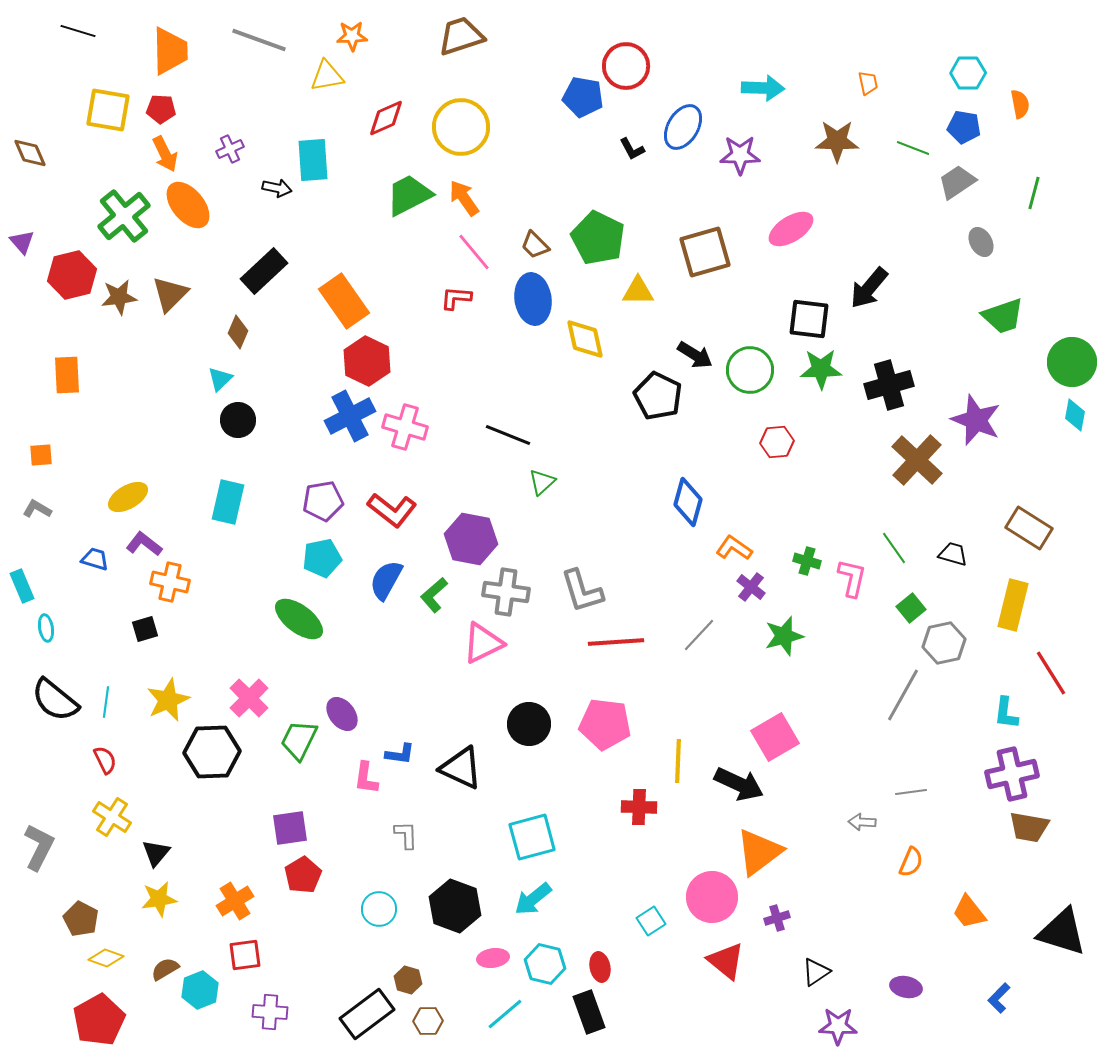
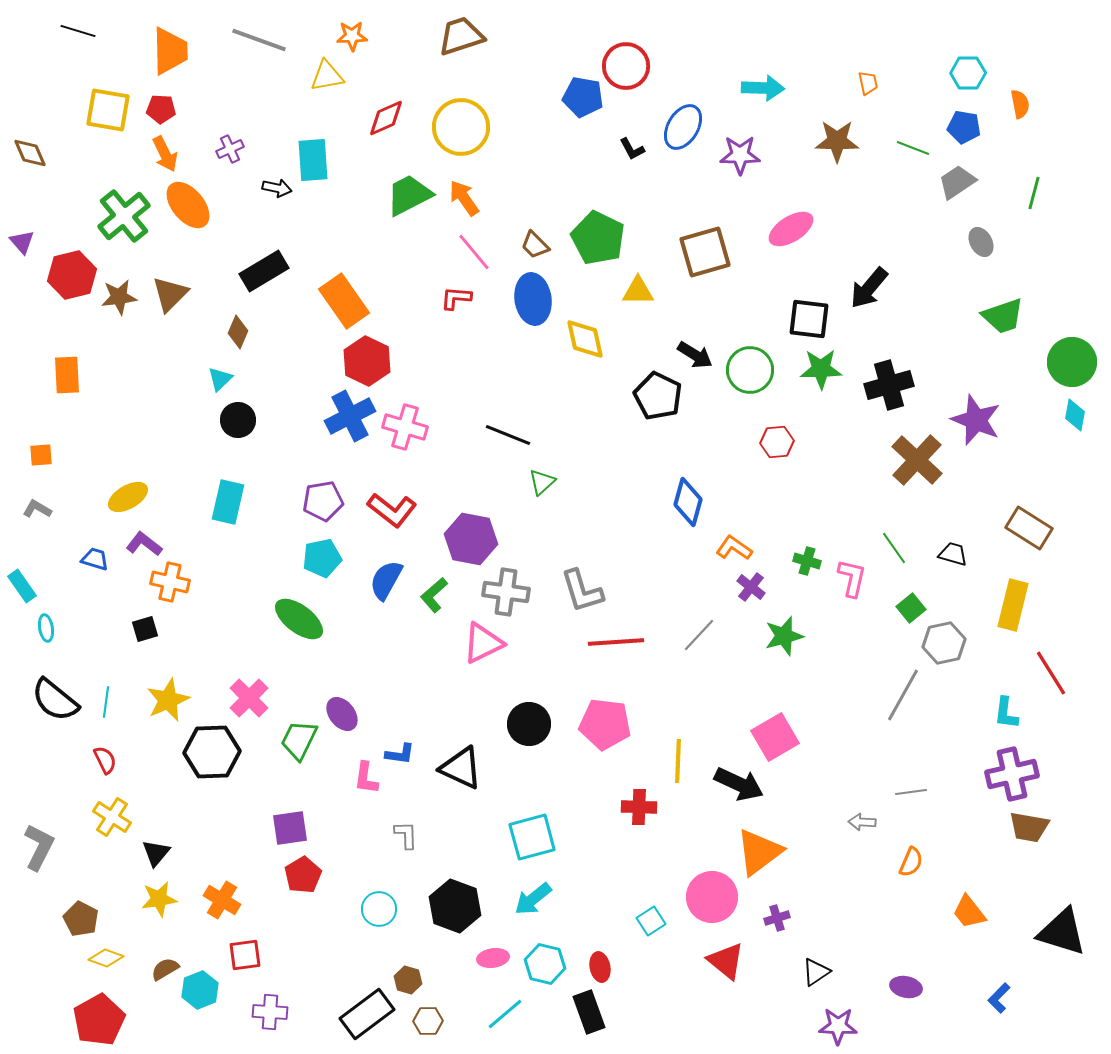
black rectangle at (264, 271): rotated 12 degrees clockwise
cyan rectangle at (22, 586): rotated 12 degrees counterclockwise
orange cross at (235, 901): moved 13 px left, 1 px up; rotated 27 degrees counterclockwise
